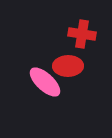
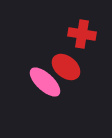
red ellipse: moved 2 px left, 1 px down; rotated 40 degrees clockwise
